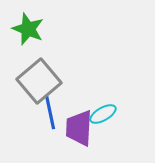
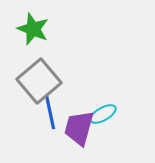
green star: moved 5 px right
purple trapezoid: rotated 12 degrees clockwise
